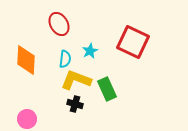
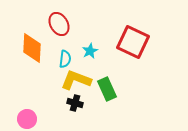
orange diamond: moved 6 px right, 12 px up
black cross: moved 1 px up
